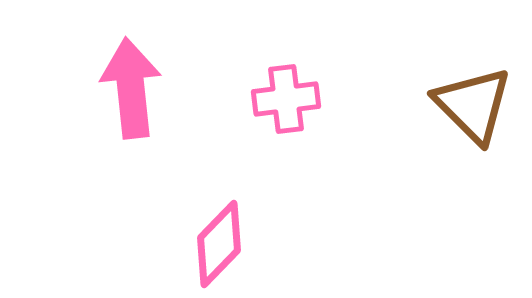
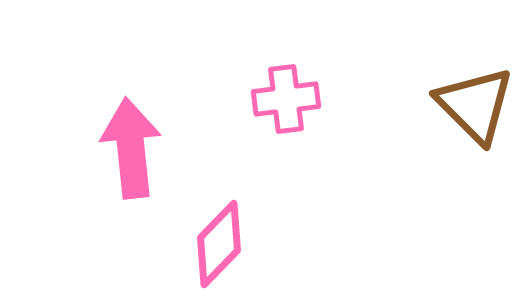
pink arrow: moved 60 px down
brown triangle: moved 2 px right
